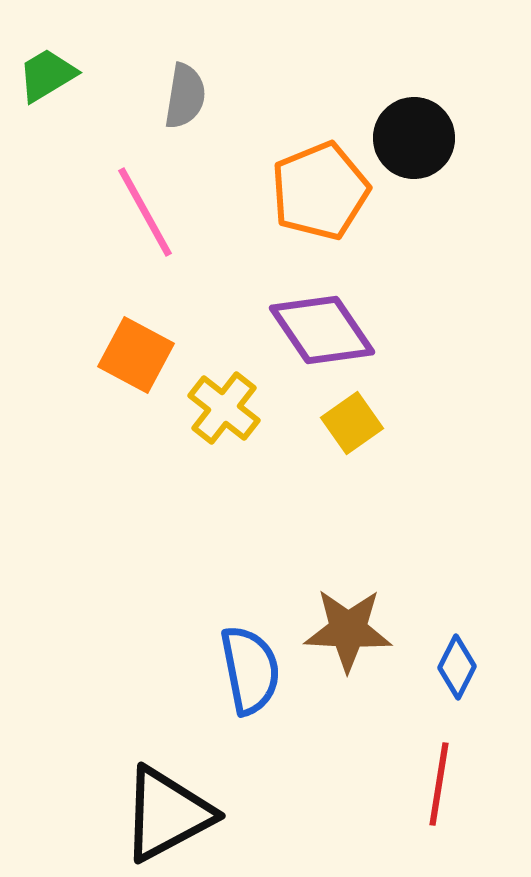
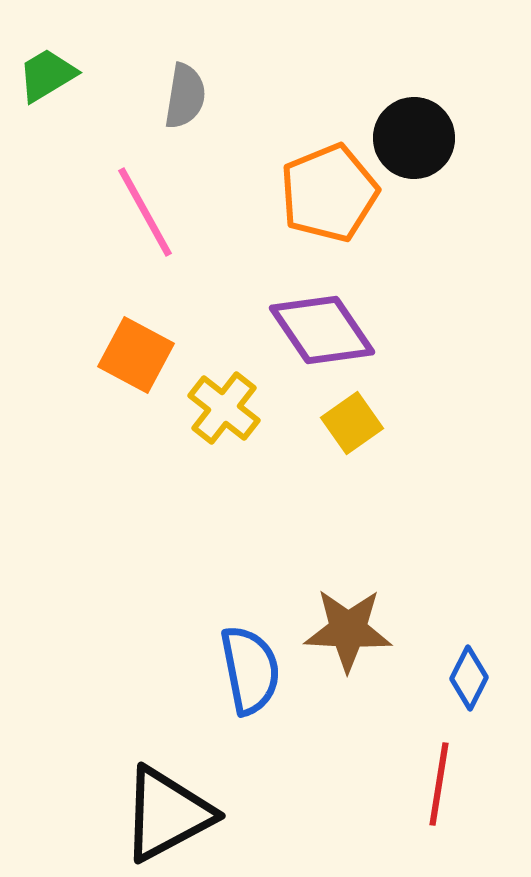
orange pentagon: moved 9 px right, 2 px down
blue diamond: moved 12 px right, 11 px down
